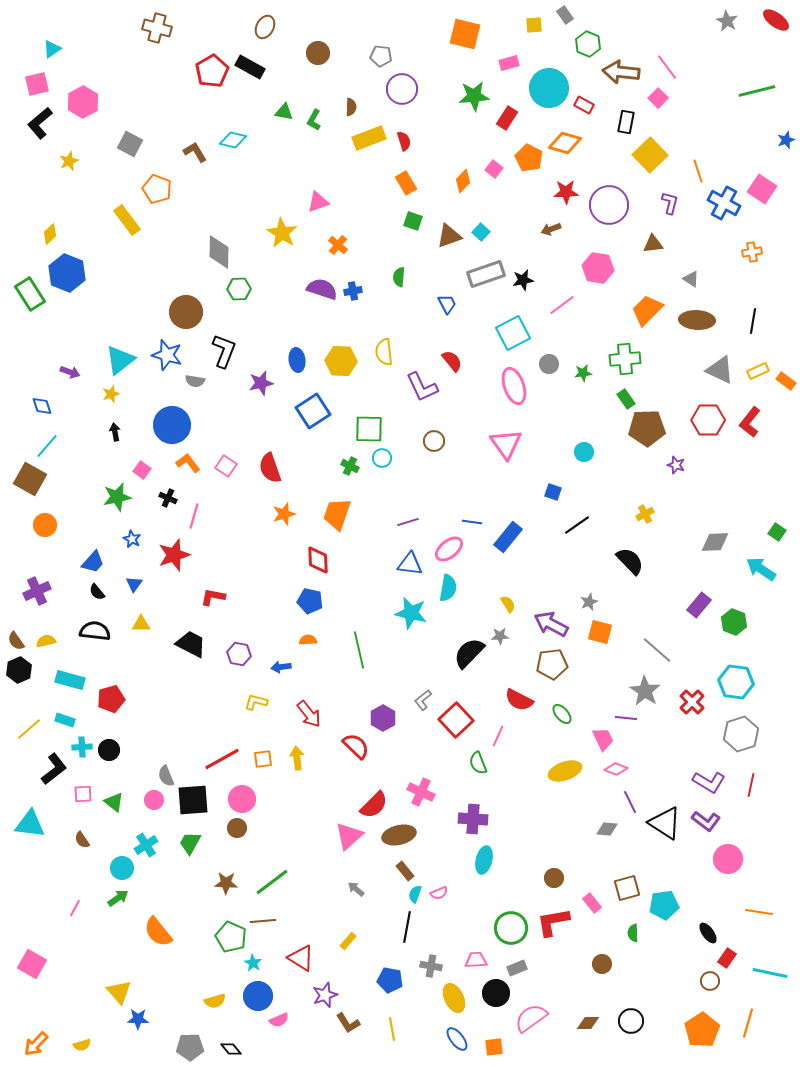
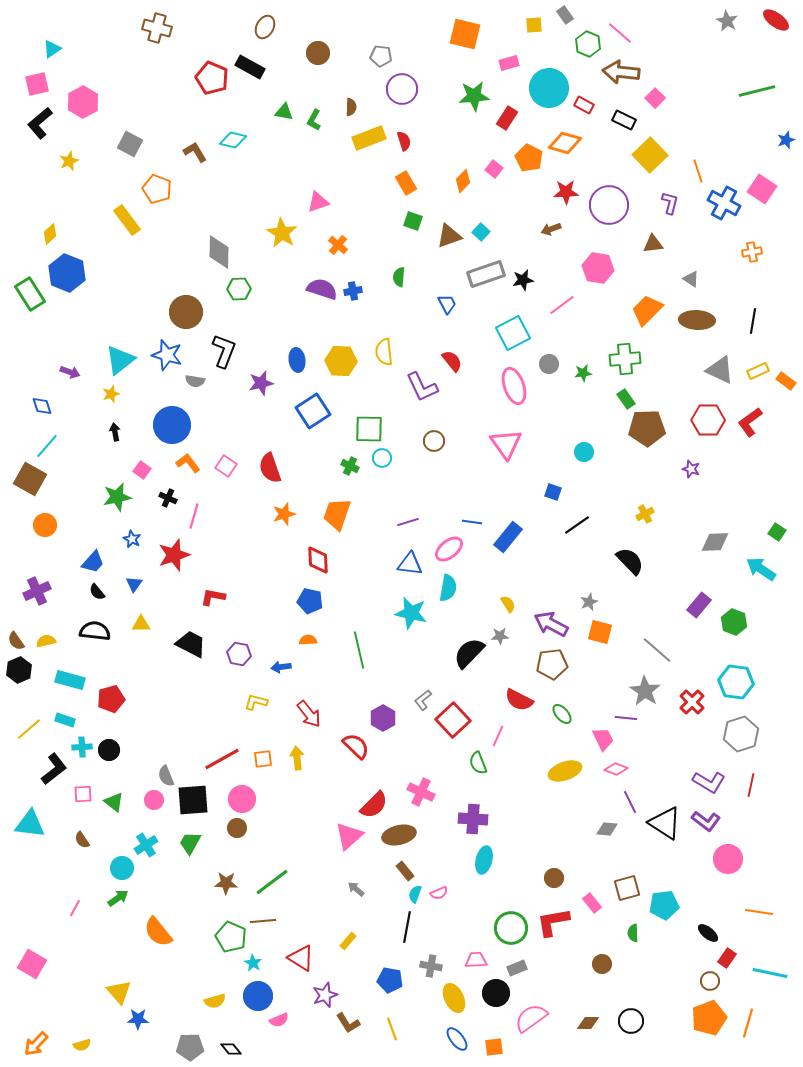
pink line at (667, 67): moved 47 px left, 34 px up; rotated 12 degrees counterclockwise
red pentagon at (212, 71): moved 7 px down; rotated 20 degrees counterclockwise
pink square at (658, 98): moved 3 px left
black rectangle at (626, 122): moved 2 px left, 2 px up; rotated 75 degrees counterclockwise
red L-shape at (750, 422): rotated 16 degrees clockwise
purple star at (676, 465): moved 15 px right, 4 px down
red square at (456, 720): moved 3 px left
black ellipse at (708, 933): rotated 15 degrees counterclockwise
yellow line at (392, 1029): rotated 10 degrees counterclockwise
orange pentagon at (702, 1030): moved 7 px right, 12 px up; rotated 12 degrees clockwise
